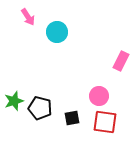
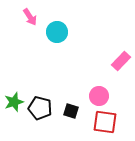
pink arrow: moved 2 px right
pink rectangle: rotated 18 degrees clockwise
green star: moved 1 px down
black square: moved 1 px left, 7 px up; rotated 28 degrees clockwise
